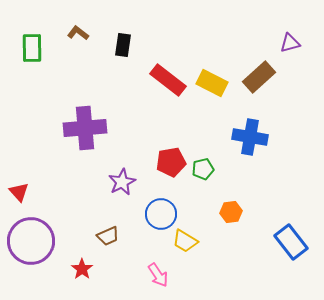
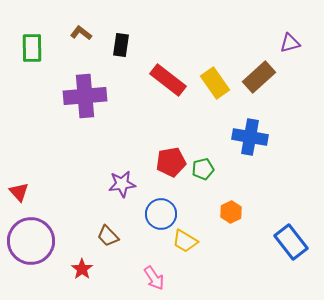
brown L-shape: moved 3 px right
black rectangle: moved 2 px left
yellow rectangle: moved 3 px right; rotated 28 degrees clockwise
purple cross: moved 32 px up
purple star: moved 2 px down; rotated 20 degrees clockwise
orange hexagon: rotated 20 degrees counterclockwise
brown trapezoid: rotated 70 degrees clockwise
pink arrow: moved 4 px left, 3 px down
